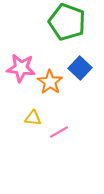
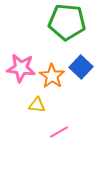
green pentagon: rotated 15 degrees counterclockwise
blue square: moved 1 px right, 1 px up
orange star: moved 2 px right, 6 px up
yellow triangle: moved 4 px right, 13 px up
